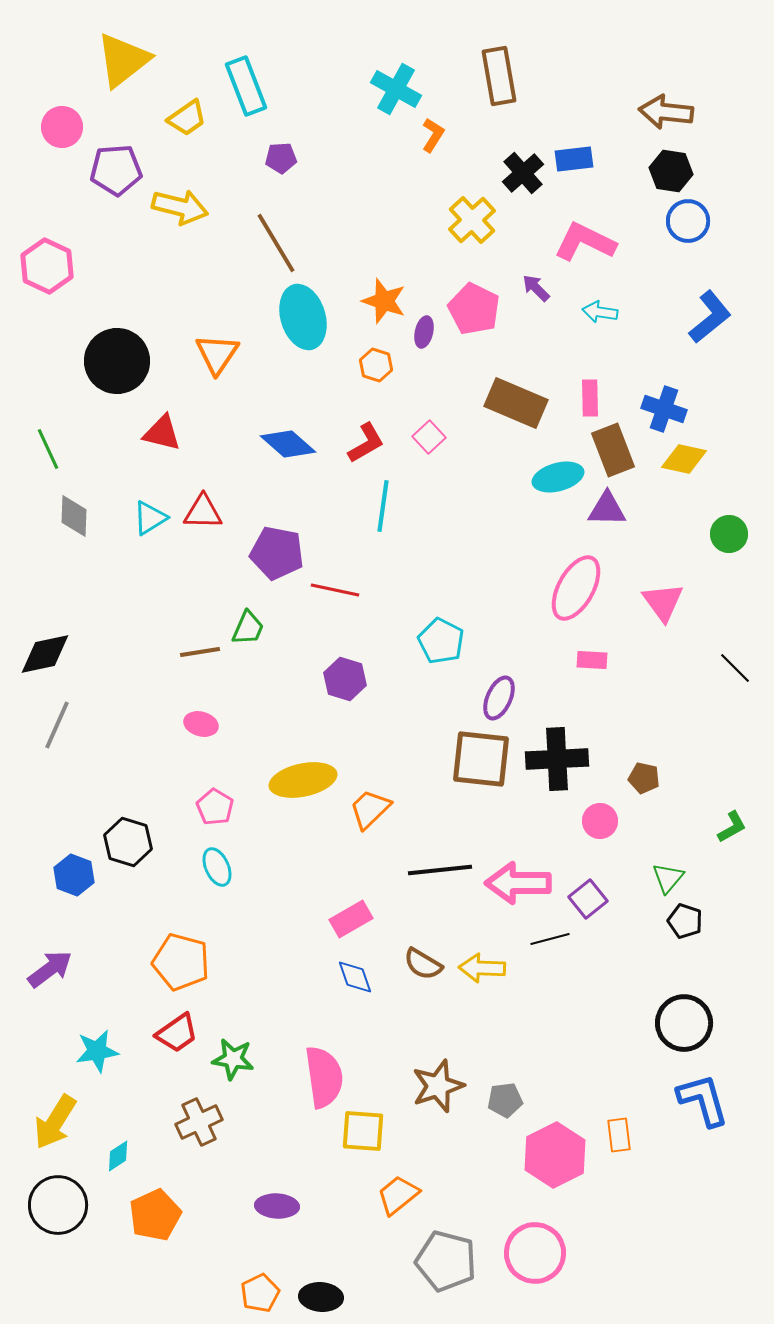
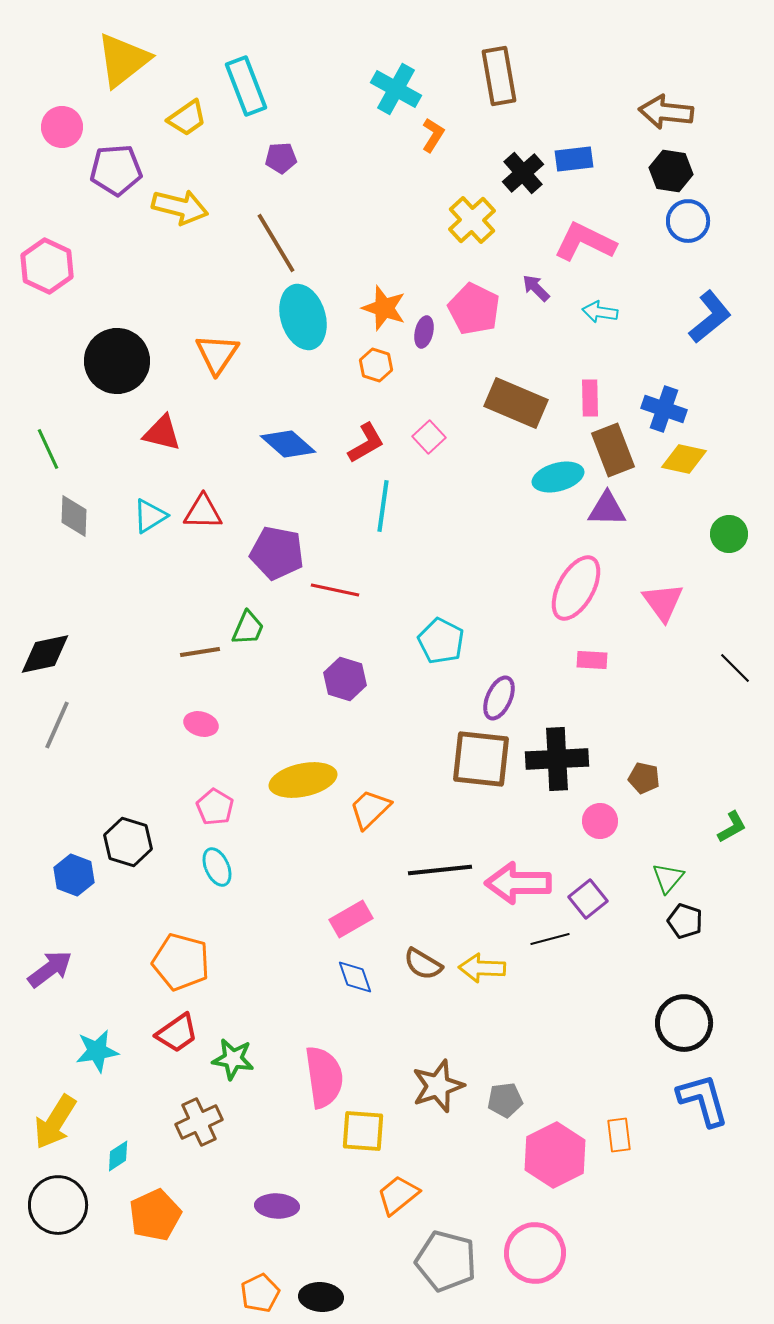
orange star at (384, 301): moved 7 px down
cyan triangle at (150, 518): moved 2 px up
